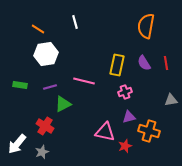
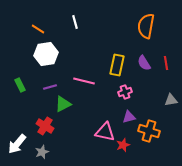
green rectangle: rotated 56 degrees clockwise
red star: moved 2 px left, 1 px up
